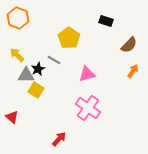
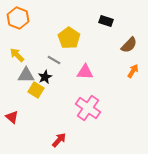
black star: moved 7 px right, 8 px down
pink triangle: moved 2 px left, 2 px up; rotated 18 degrees clockwise
red arrow: moved 1 px down
